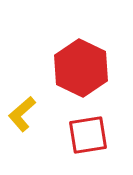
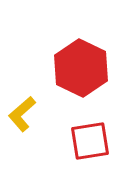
red square: moved 2 px right, 6 px down
